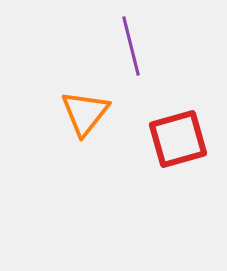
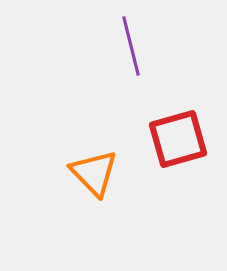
orange triangle: moved 9 px right, 60 px down; rotated 22 degrees counterclockwise
